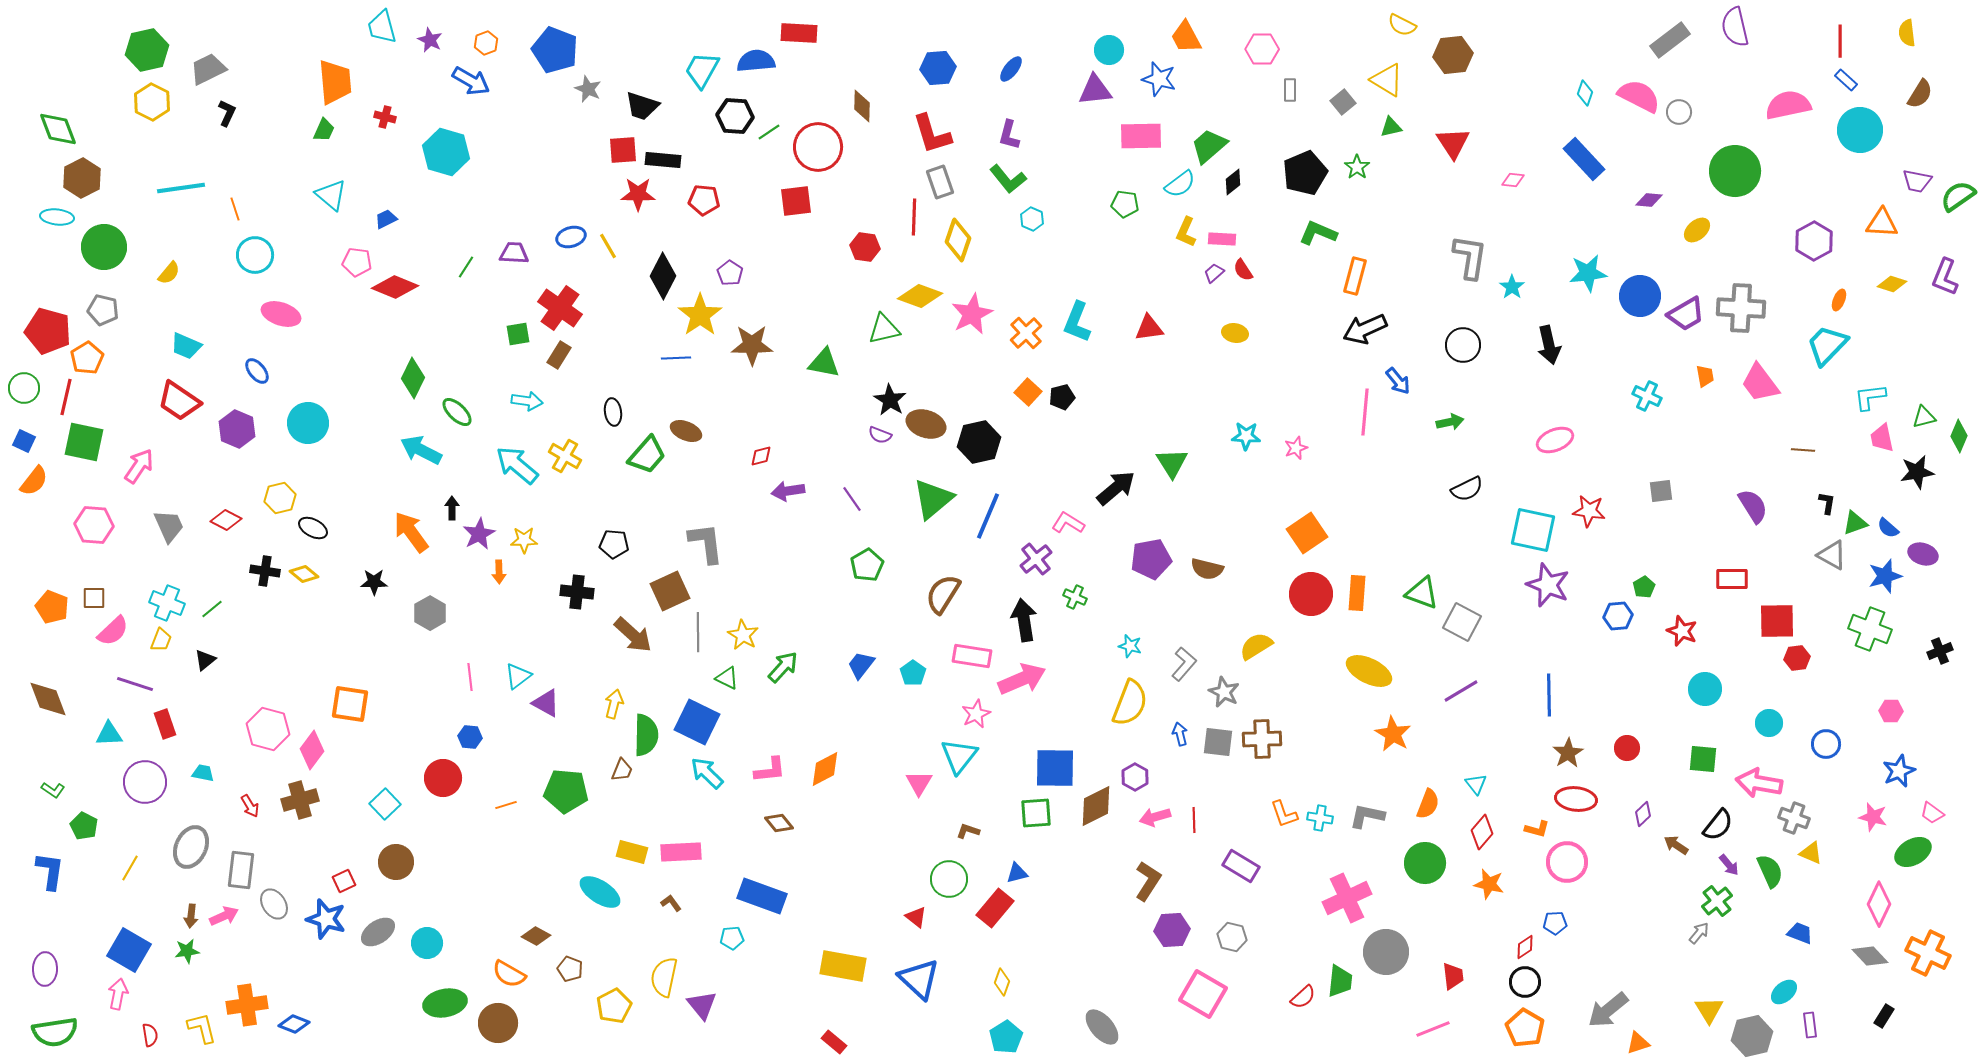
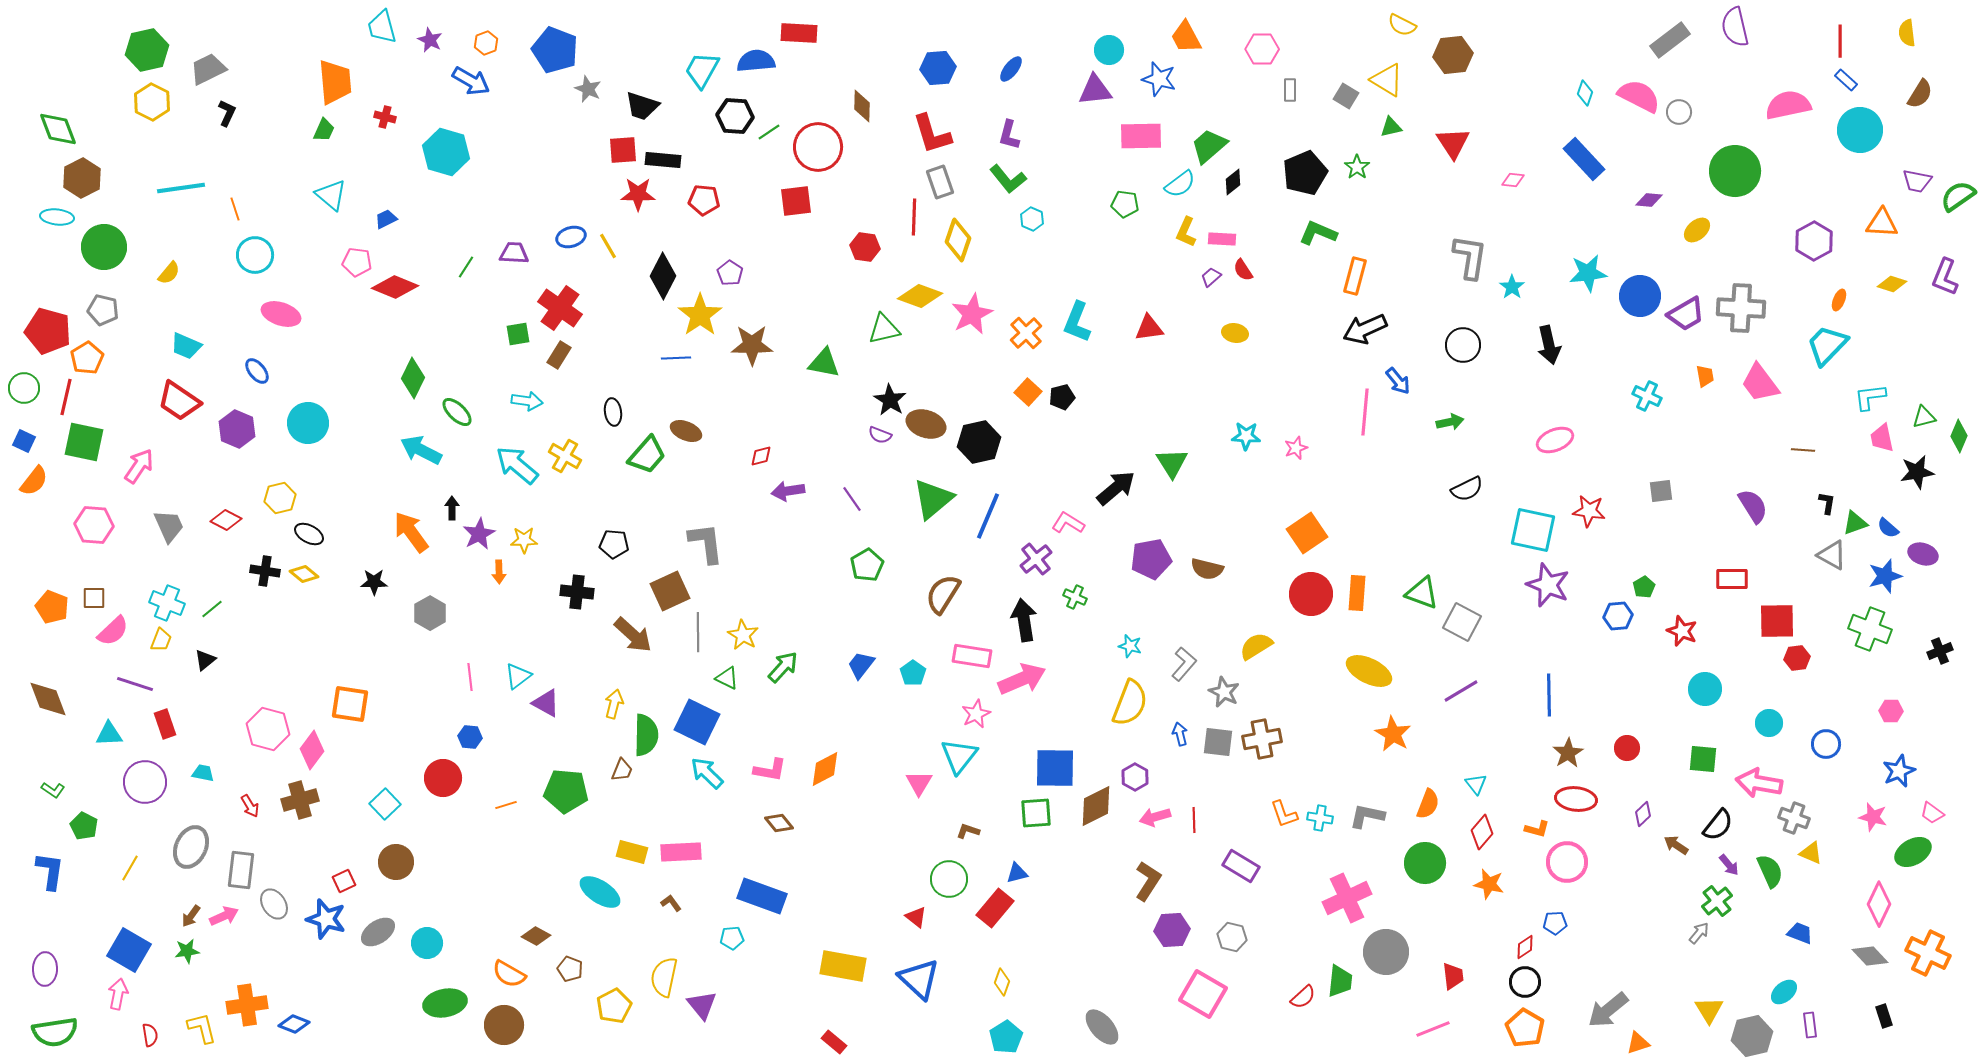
gray square at (1343, 102): moved 3 px right, 6 px up; rotated 20 degrees counterclockwise
purple trapezoid at (1214, 273): moved 3 px left, 4 px down
black ellipse at (313, 528): moved 4 px left, 6 px down
brown cross at (1262, 739): rotated 9 degrees counterclockwise
pink L-shape at (770, 770): rotated 16 degrees clockwise
brown arrow at (191, 916): rotated 30 degrees clockwise
black rectangle at (1884, 1016): rotated 50 degrees counterclockwise
brown circle at (498, 1023): moved 6 px right, 2 px down
